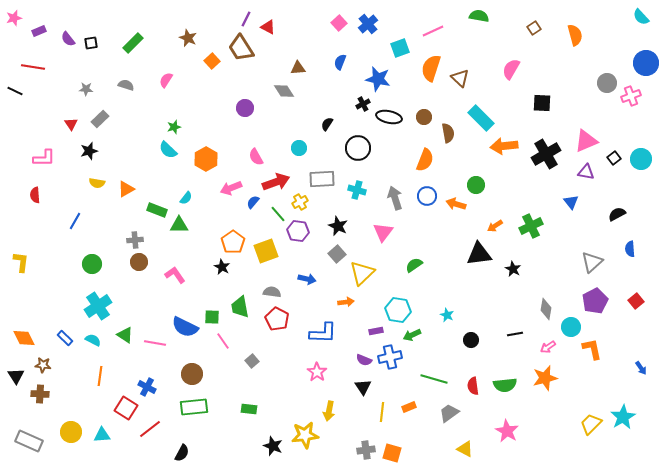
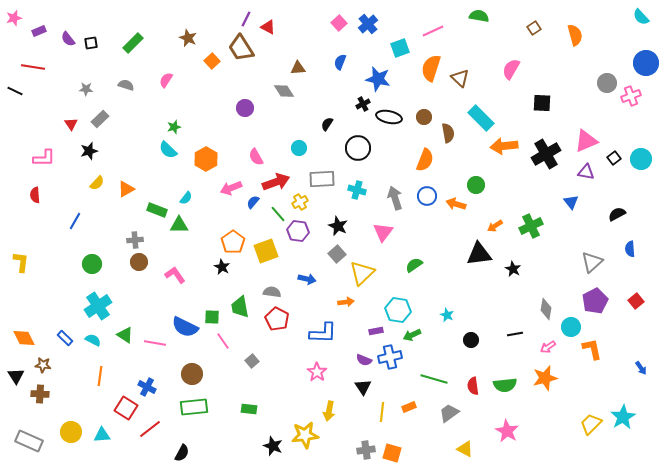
yellow semicircle at (97, 183): rotated 56 degrees counterclockwise
